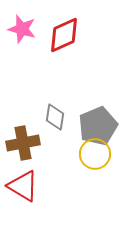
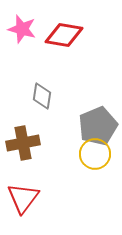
red diamond: rotated 33 degrees clockwise
gray diamond: moved 13 px left, 21 px up
red triangle: moved 12 px down; rotated 36 degrees clockwise
